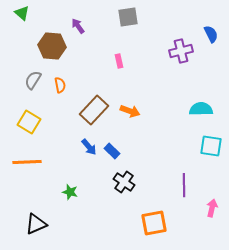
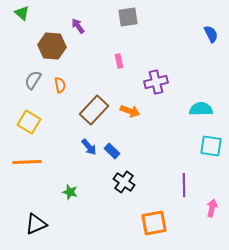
purple cross: moved 25 px left, 31 px down
